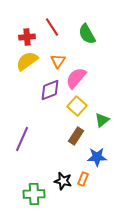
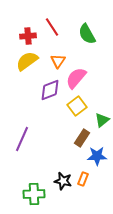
red cross: moved 1 px right, 1 px up
yellow square: rotated 12 degrees clockwise
brown rectangle: moved 6 px right, 2 px down
blue star: moved 1 px up
